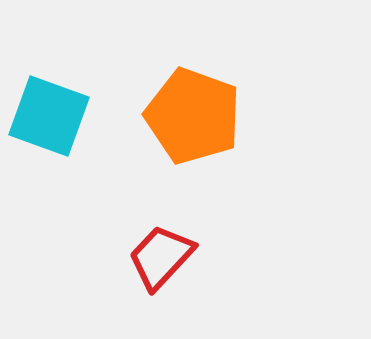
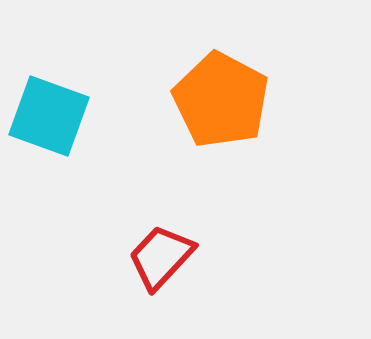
orange pentagon: moved 28 px right, 16 px up; rotated 8 degrees clockwise
